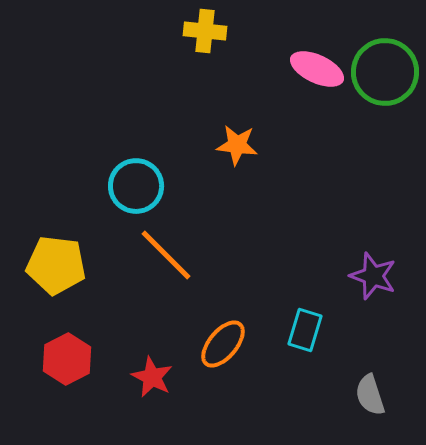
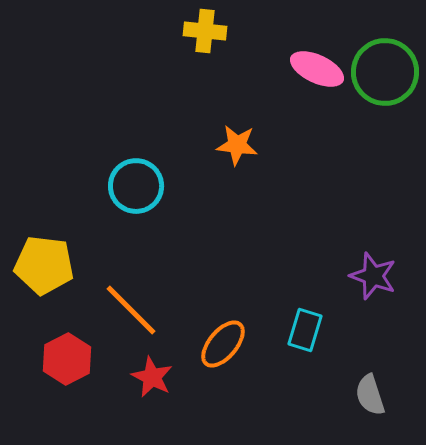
orange line: moved 35 px left, 55 px down
yellow pentagon: moved 12 px left
